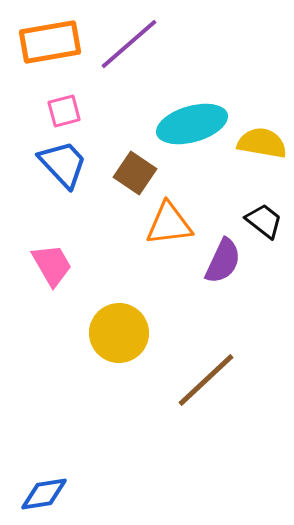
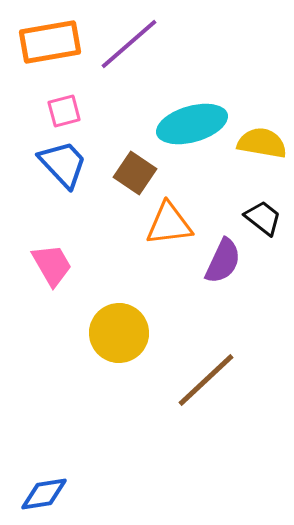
black trapezoid: moved 1 px left, 3 px up
